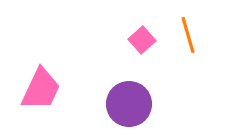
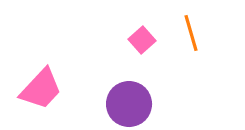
orange line: moved 3 px right, 2 px up
pink trapezoid: rotated 18 degrees clockwise
